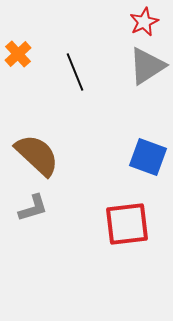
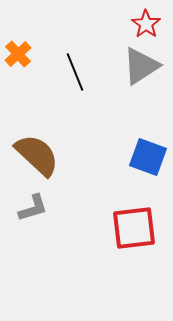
red star: moved 2 px right, 2 px down; rotated 12 degrees counterclockwise
gray triangle: moved 6 px left
red square: moved 7 px right, 4 px down
